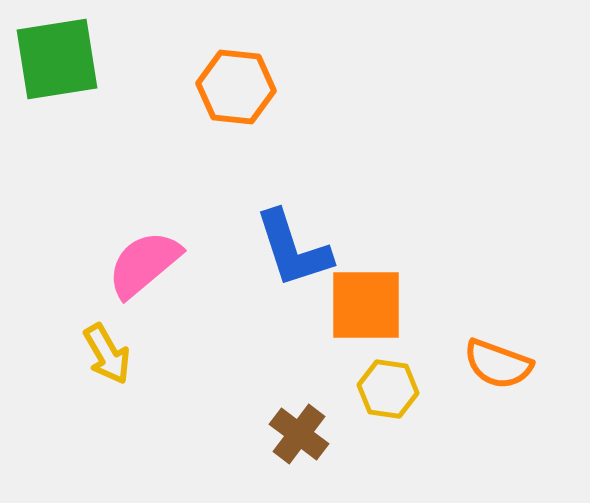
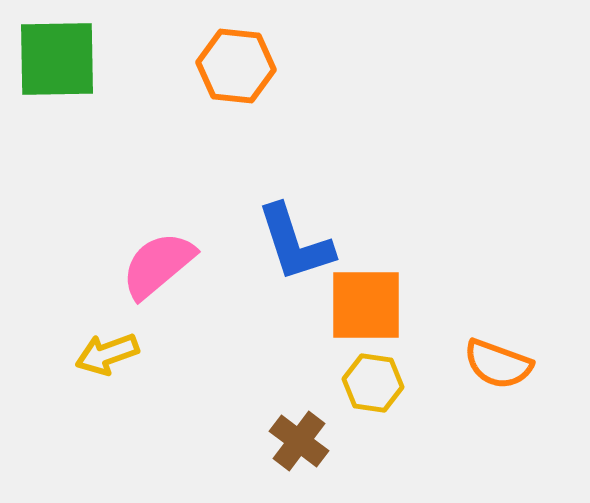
green square: rotated 8 degrees clockwise
orange hexagon: moved 21 px up
blue L-shape: moved 2 px right, 6 px up
pink semicircle: moved 14 px right, 1 px down
yellow arrow: rotated 100 degrees clockwise
yellow hexagon: moved 15 px left, 6 px up
brown cross: moved 7 px down
